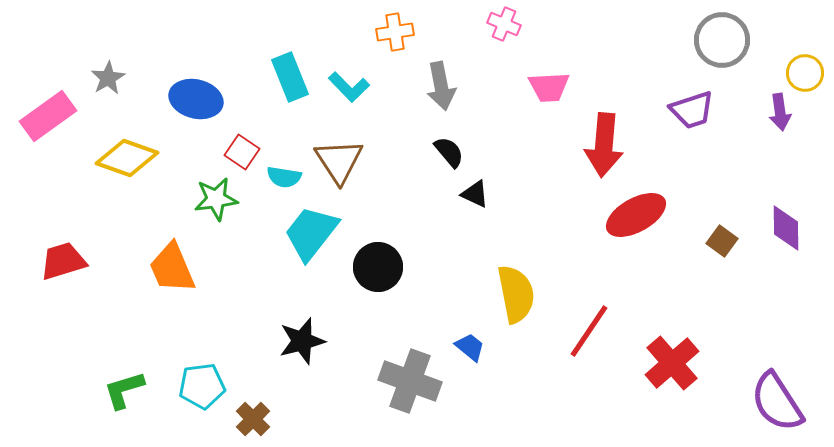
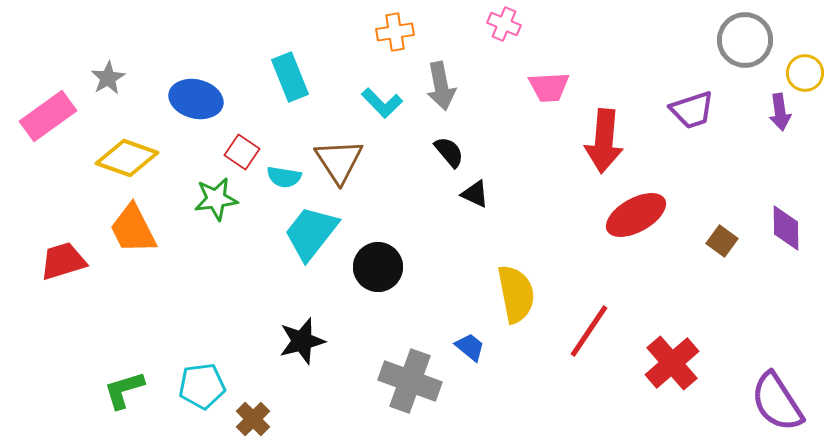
gray circle: moved 23 px right
cyan L-shape: moved 33 px right, 16 px down
red arrow: moved 4 px up
orange trapezoid: moved 39 px left, 39 px up; rotated 4 degrees counterclockwise
